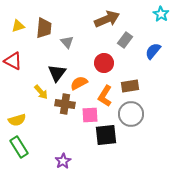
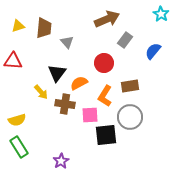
red triangle: rotated 24 degrees counterclockwise
gray circle: moved 1 px left, 3 px down
purple star: moved 2 px left
